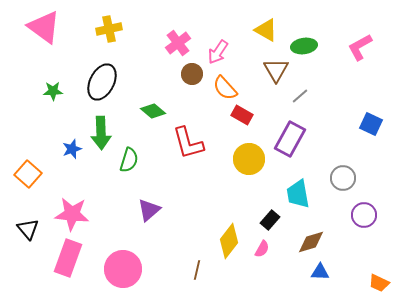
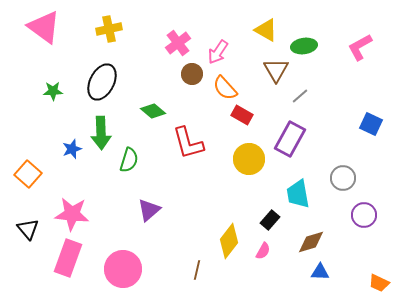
pink semicircle: moved 1 px right, 2 px down
